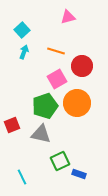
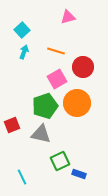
red circle: moved 1 px right, 1 px down
